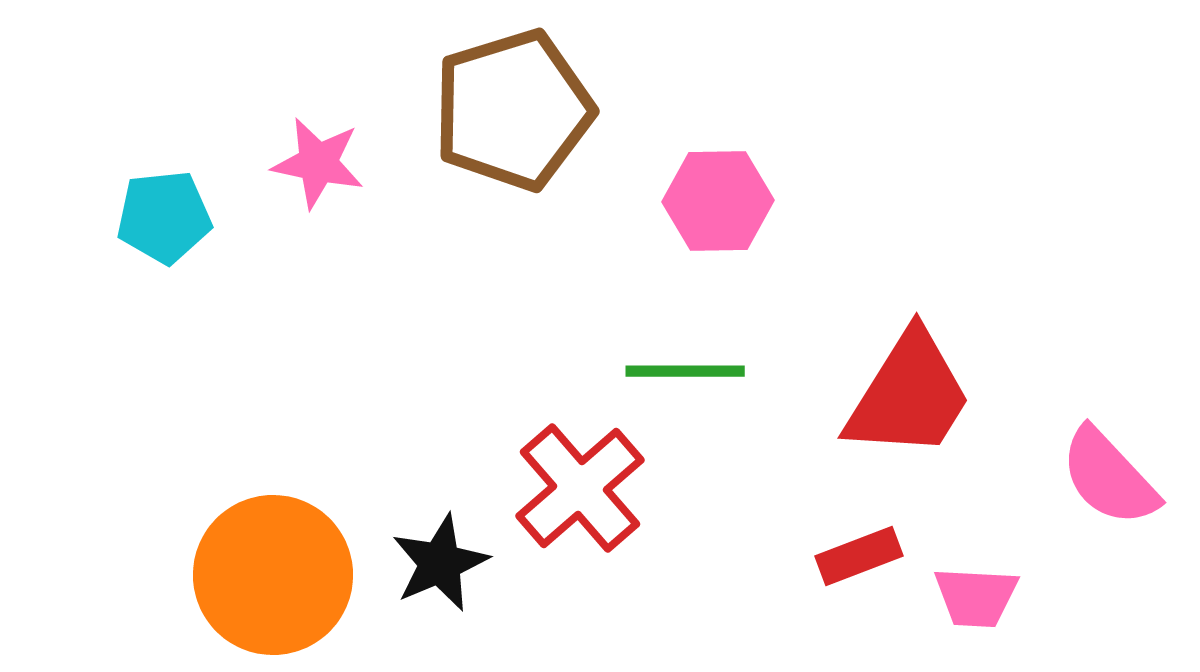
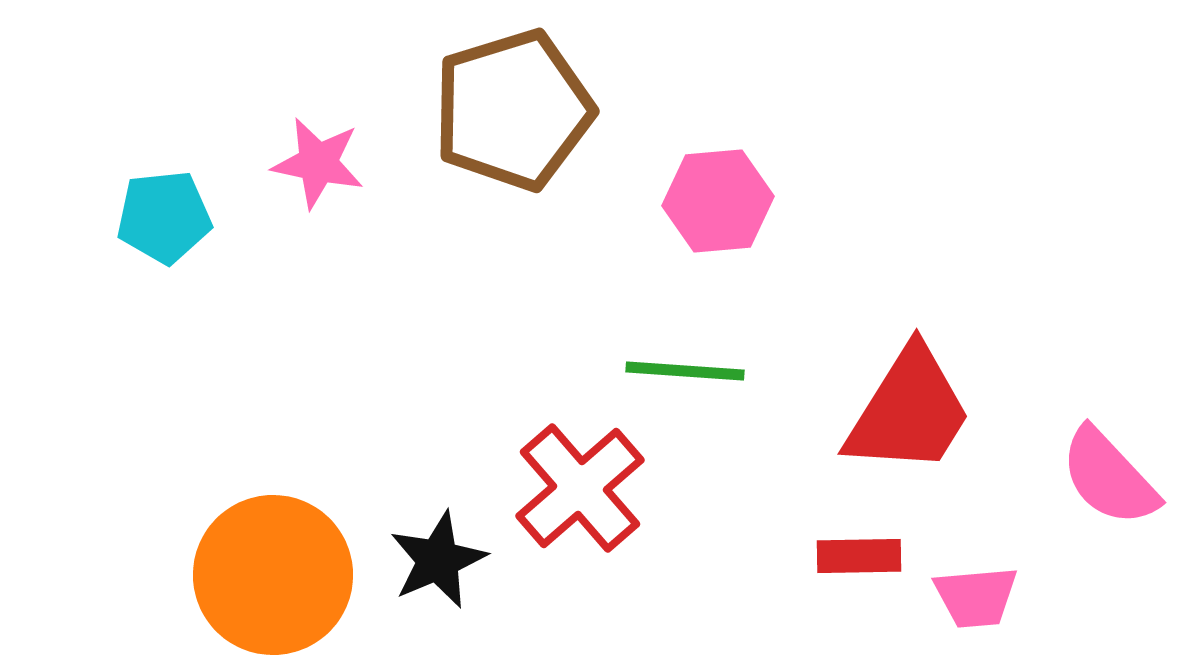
pink hexagon: rotated 4 degrees counterclockwise
green line: rotated 4 degrees clockwise
red trapezoid: moved 16 px down
red rectangle: rotated 20 degrees clockwise
black star: moved 2 px left, 3 px up
pink trapezoid: rotated 8 degrees counterclockwise
